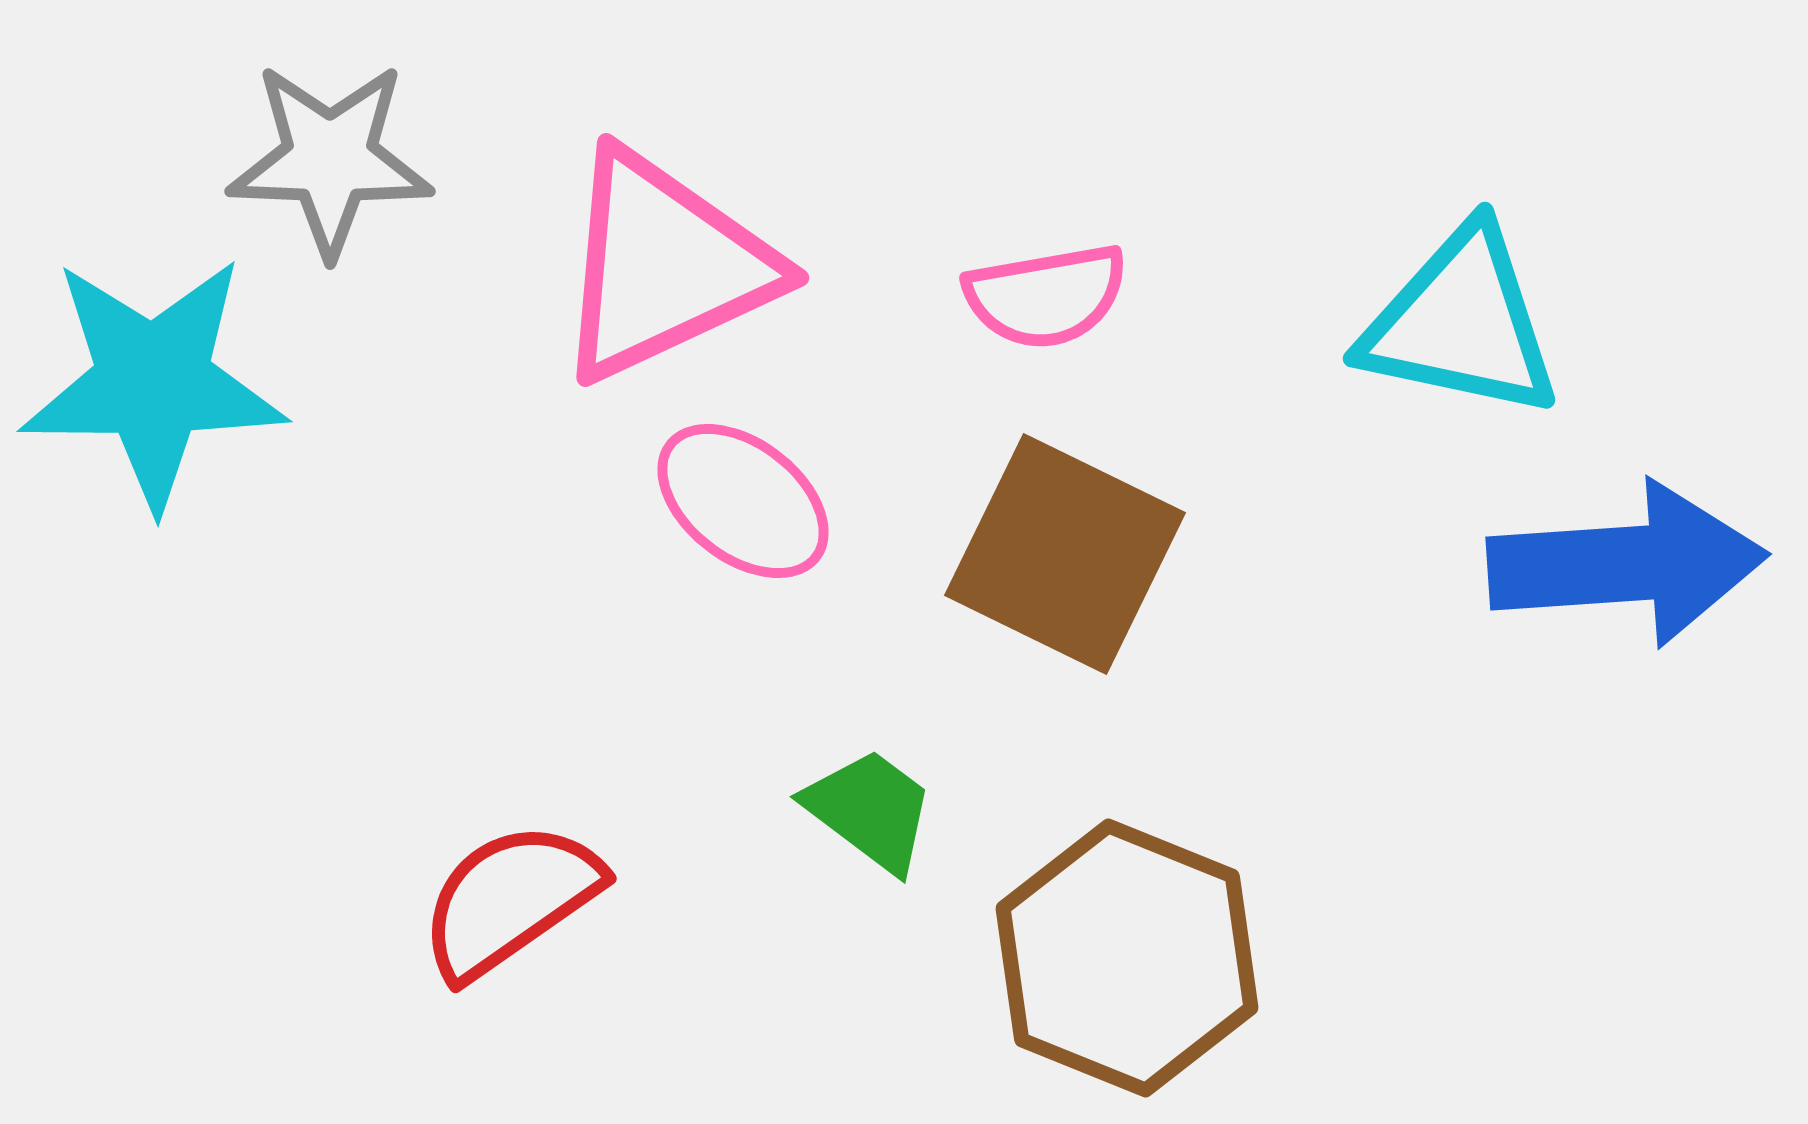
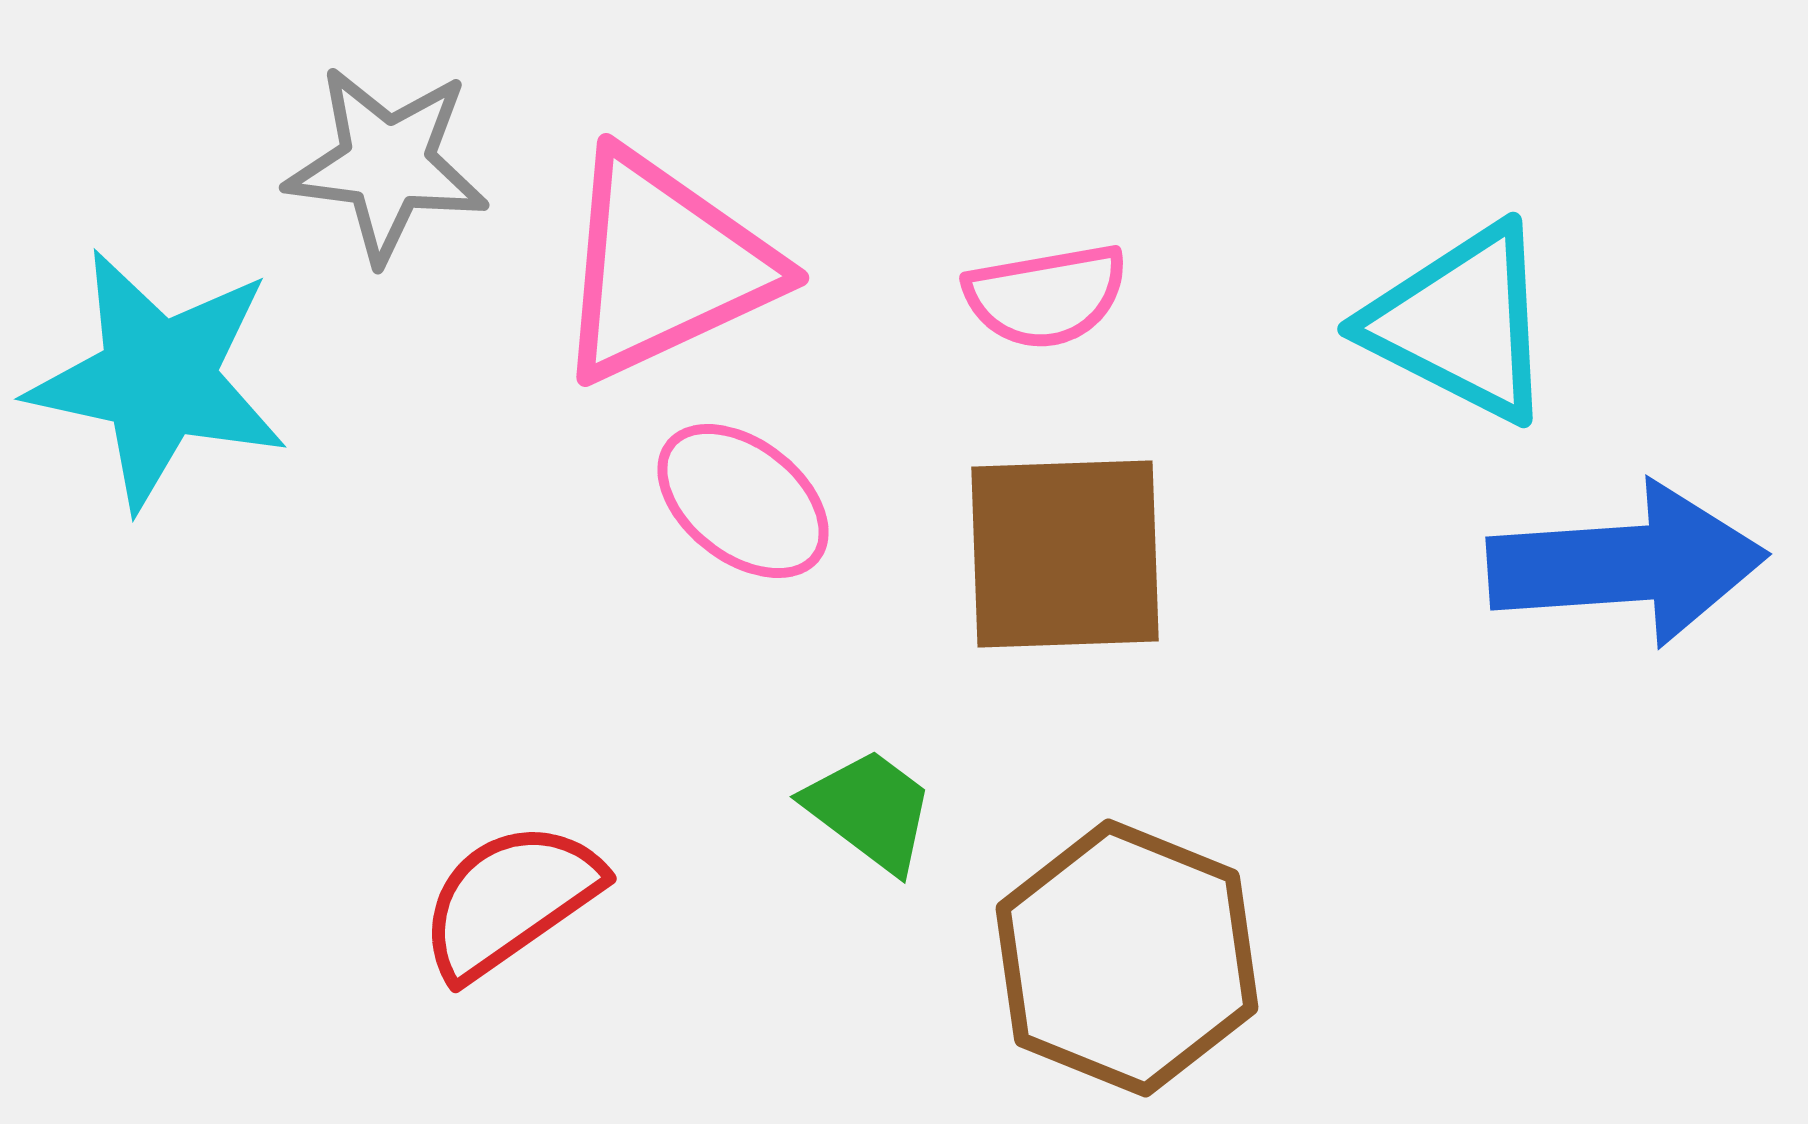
gray star: moved 57 px right, 5 px down; rotated 5 degrees clockwise
cyan triangle: rotated 15 degrees clockwise
cyan star: moved 5 px right, 3 px up; rotated 12 degrees clockwise
brown square: rotated 28 degrees counterclockwise
